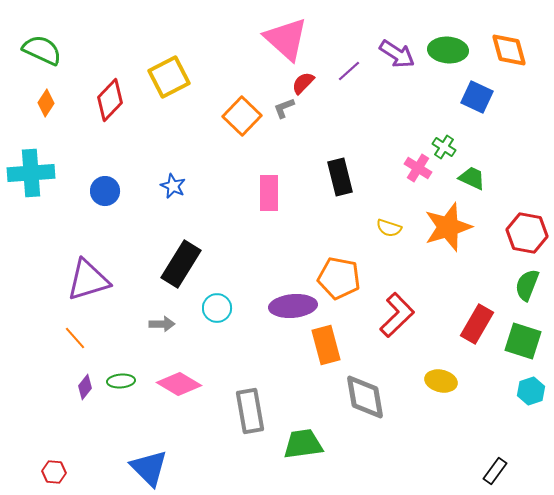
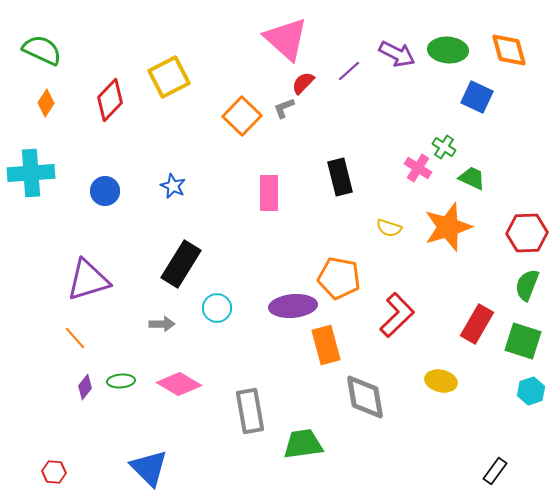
purple arrow at (397, 54): rotated 6 degrees counterclockwise
red hexagon at (527, 233): rotated 12 degrees counterclockwise
